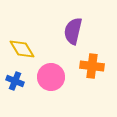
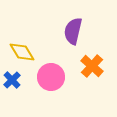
yellow diamond: moved 3 px down
orange cross: rotated 35 degrees clockwise
blue cross: moved 3 px left, 1 px up; rotated 24 degrees clockwise
